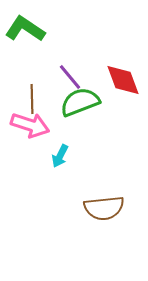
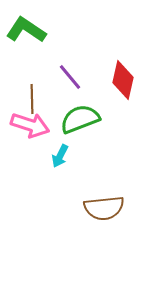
green L-shape: moved 1 px right, 1 px down
red diamond: rotated 33 degrees clockwise
green semicircle: moved 17 px down
